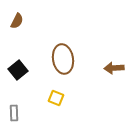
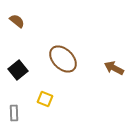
brown semicircle: rotated 77 degrees counterclockwise
brown ellipse: rotated 36 degrees counterclockwise
brown arrow: rotated 30 degrees clockwise
yellow square: moved 11 px left, 1 px down
